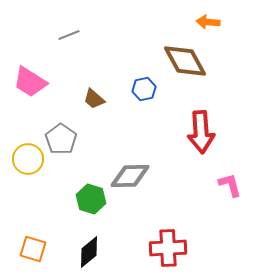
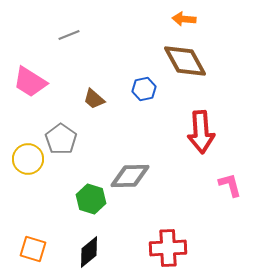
orange arrow: moved 24 px left, 3 px up
